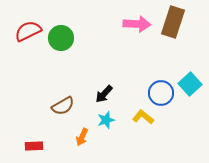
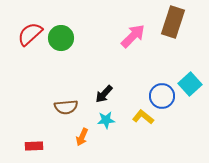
pink arrow: moved 4 px left, 12 px down; rotated 48 degrees counterclockwise
red semicircle: moved 2 px right, 3 px down; rotated 16 degrees counterclockwise
blue circle: moved 1 px right, 3 px down
brown semicircle: moved 3 px right, 1 px down; rotated 25 degrees clockwise
cyan star: rotated 12 degrees clockwise
